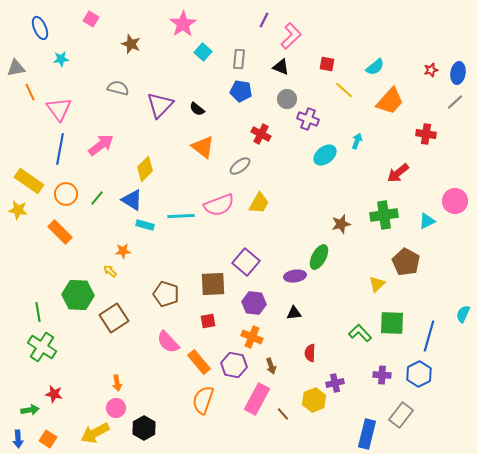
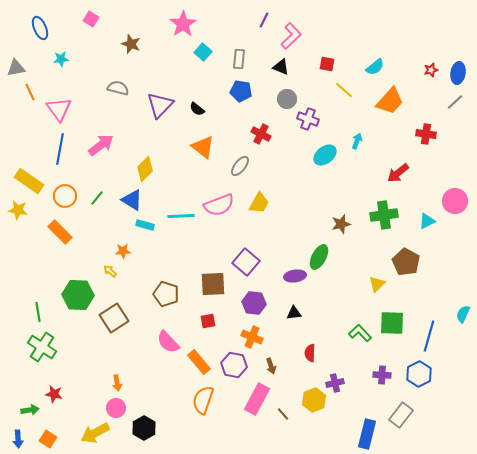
gray ellipse at (240, 166): rotated 15 degrees counterclockwise
orange circle at (66, 194): moved 1 px left, 2 px down
